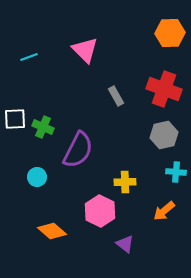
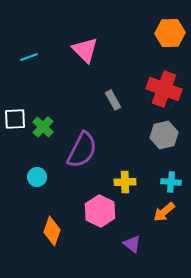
gray rectangle: moved 3 px left, 4 px down
green cross: rotated 20 degrees clockwise
purple semicircle: moved 4 px right
cyan cross: moved 5 px left, 10 px down
orange arrow: moved 1 px down
orange diamond: rotated 68 degrees clockwise
purple triangle: moved 7 px right
